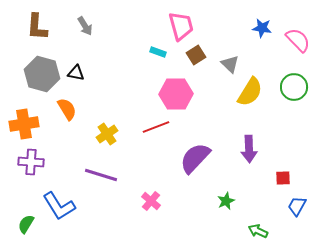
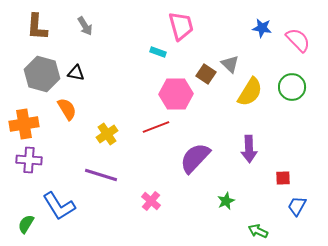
brown square: moved 10 px right, 19 px down; rotated 24 degrees counterclockwise
green circle: moved 2 px left
purple cross: moved 2 px left, 2 px up
